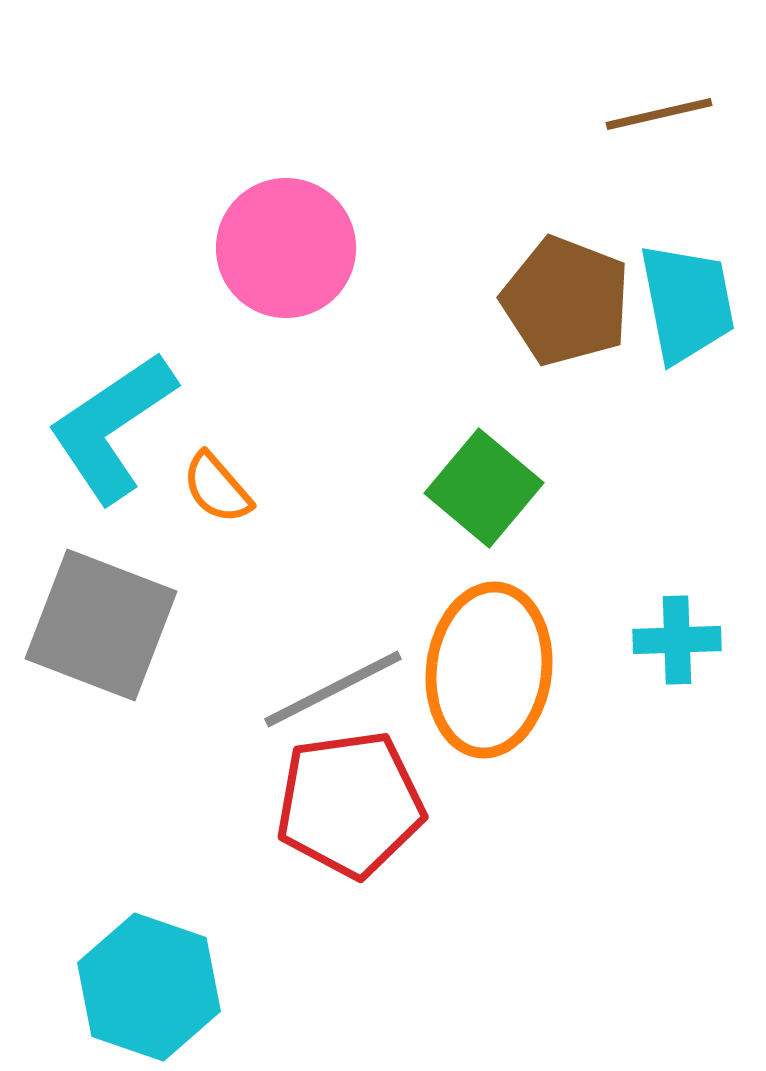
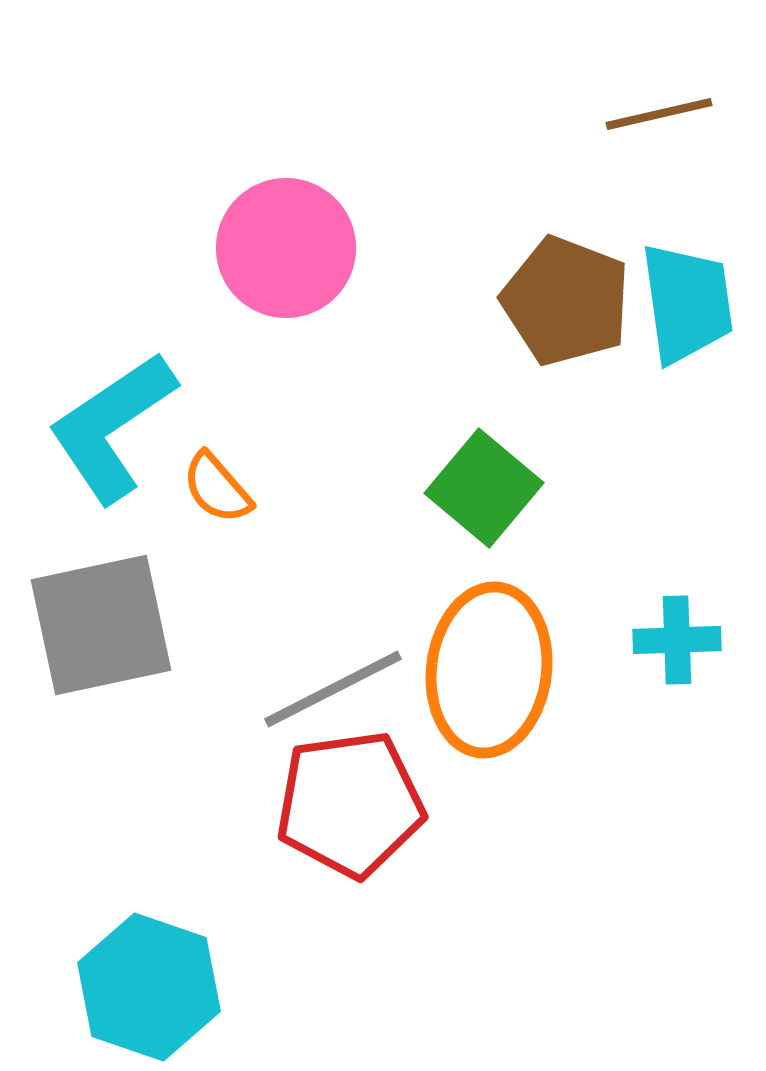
cyan trapezoid: rotated 3 degrees clockwise
gray square: rotated 33 degrees counterclockwise
